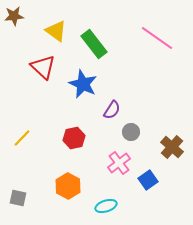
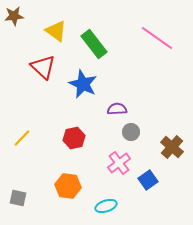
purple semicircle: moved 5 px right, 1 px up; rotated 126 degrees counterclockwise
orange hexagon: rotated 20 degrees counterclockwise
